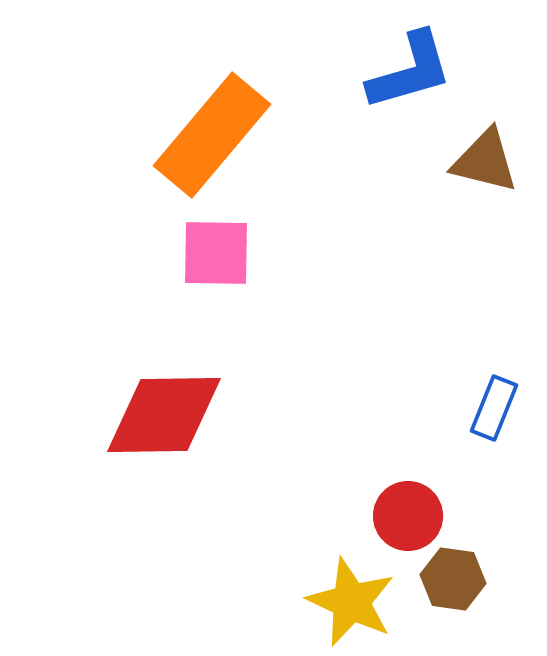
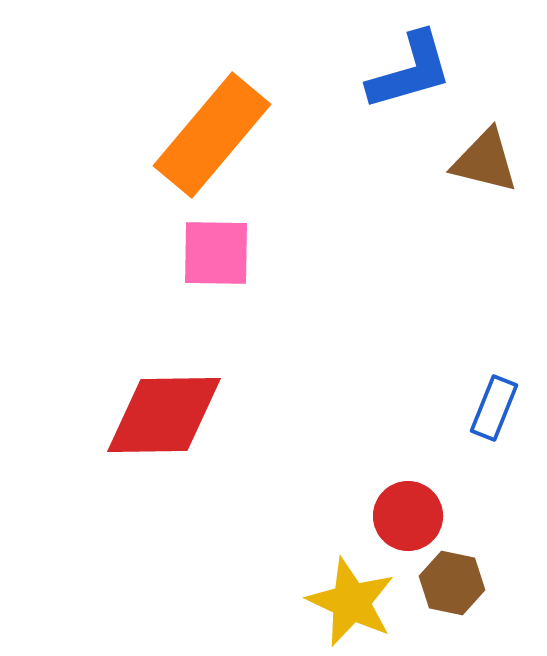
brown hexagon: moved 1 px left, 4 px down; rotated 4 degrees clockwise
